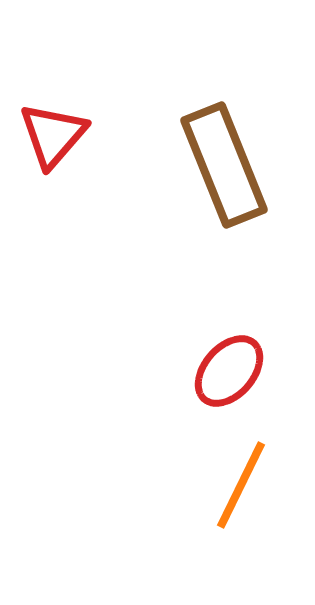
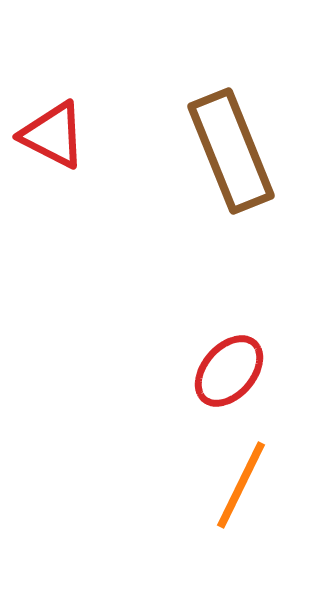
red triangle: rotated 44 degrees counterclockwise
brown rectangle: moved 7 px right, 14 px up
